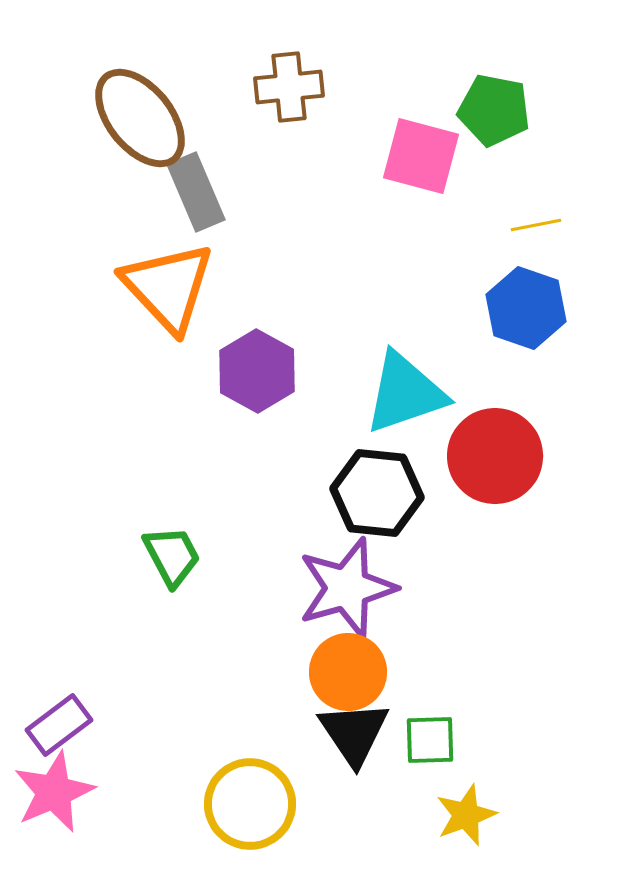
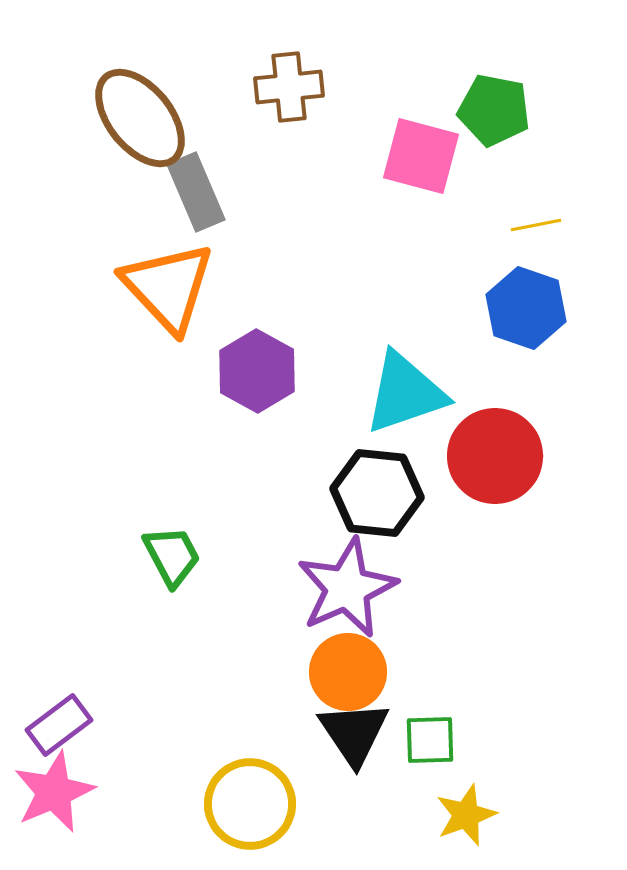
purple star: rotated 8 degrees counterclockwise
